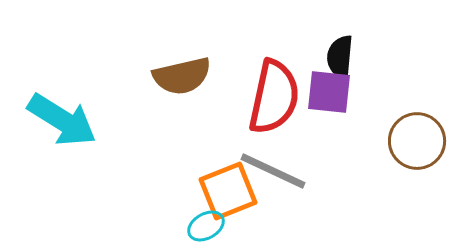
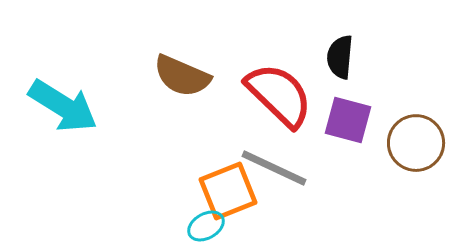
brown semicircle: rotated 36 degrees clockwise
purple square: moved 19 px right, 28 px down; rotated 9 degrees clockwise
red semicircle: moved 5 px right, 2 px up; rotated 58 degrees counterclockwise
cyan arrow: moved 1 px right, 14 px up
brown circle: moved 1 px left, 2 px down
gray line: moved 1 px right, 3 px up
